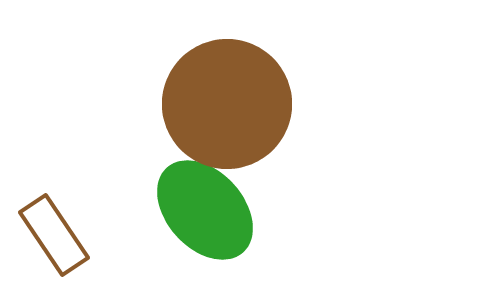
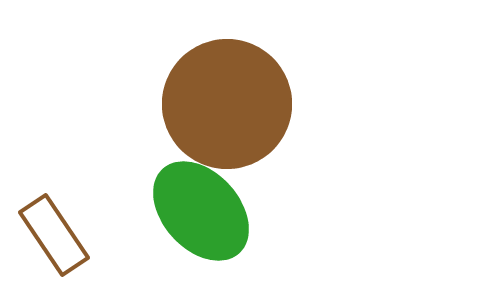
green ellipse: moved 4 px left, 1 px down
